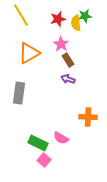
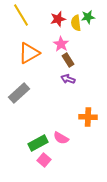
green star: moved 3 px right, 1 px down
gray rectangle: rotated 40 degrees clockwise
green rectangle: rotated 54 degrees counterclockwise
